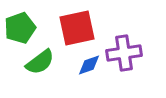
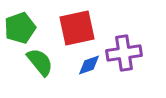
green semicircle: rotated 92 degrees counterclockwise
